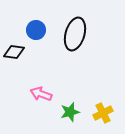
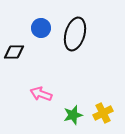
blue circle: moved 5 px right, 2 px up
black diamond: rotated 10 degrees counterclockwise
green star: moved 3 px right, 3 px down
